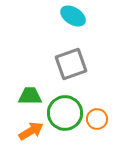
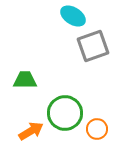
gray square: moved 22 px right, 18 px up
green trapezoid: moved 5 px left, 16 px up
orange circle: moved 10 px down
